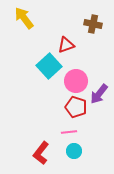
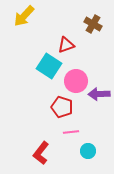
yellow arrow: moved 2 px up; rotated 100 degrees counterclockwise
brown cross: rotated 18 degrees clockwise
cyan square: rotated 15 degrees counterclockwise
purple arrow: rotated 50 degrees clockwise
red pentagon: moved 14 px left
pink line: moved 2 px right
cyan circle: moved 14 px right
